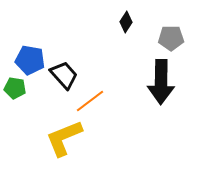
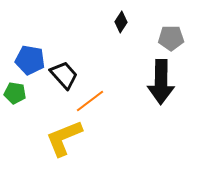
black diamond: moved 5 px left
green pentagon: moved 5 px down
